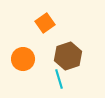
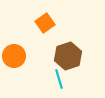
orange circle: moved 9 px left, 3 px up
